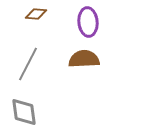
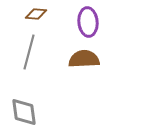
gray line: moved 1 px right, 12 px up; rotated 12 degrees counterclockwise
